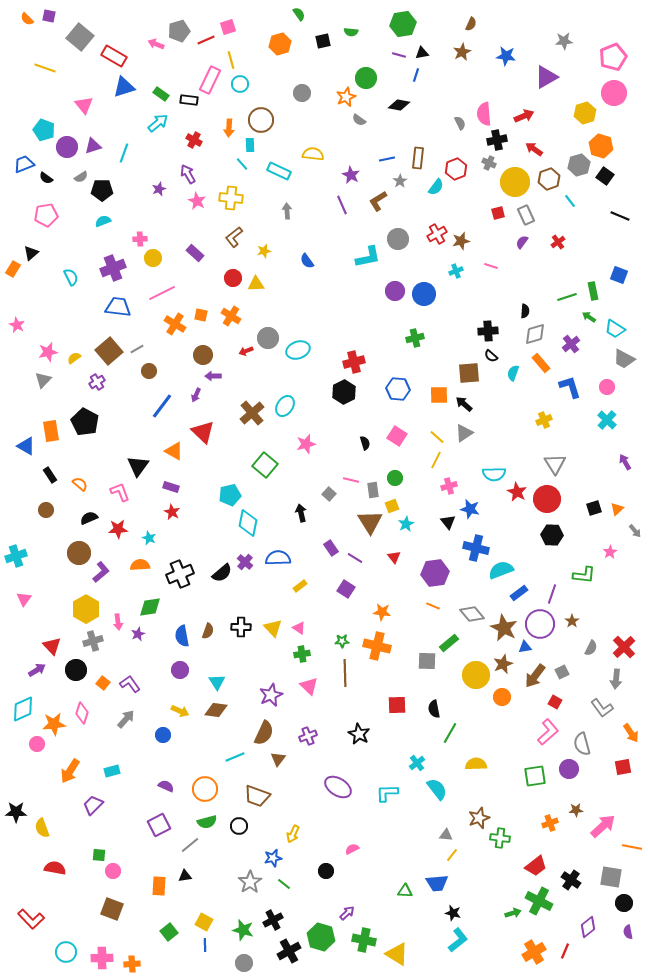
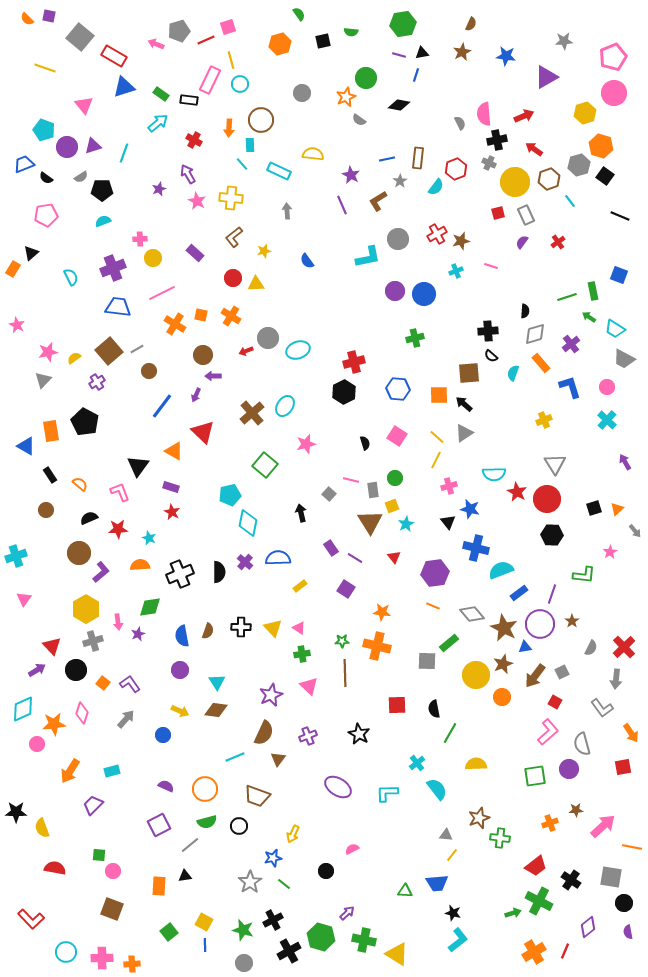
black semicircle at (222, 573): moved 3 px left, 1 px up; rotated 50 degrees counterclockwise
